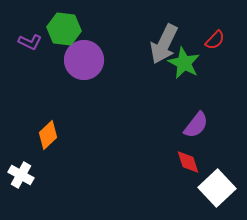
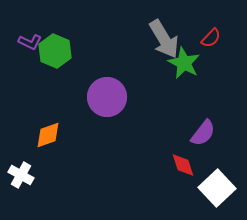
green hexagon: moved 9 px left, 22 px down; rotated 16 degrees clockwise
red semicircle: moved 4 px left, 2 px up
gray arrow: moved 5 px up; rotated 57 degrees counterclockwise
purple circle: moved 23 px right, 37 px down
purple semicircle: moved 7 px right, 8 px down
orange diamond: rotated 24 degrees clockwise
red diamond: moved 5 px left, 3 px down
